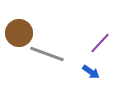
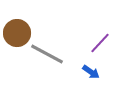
brown circle: moved 2 px left
gray line: rotated 8 degrees clockwise
